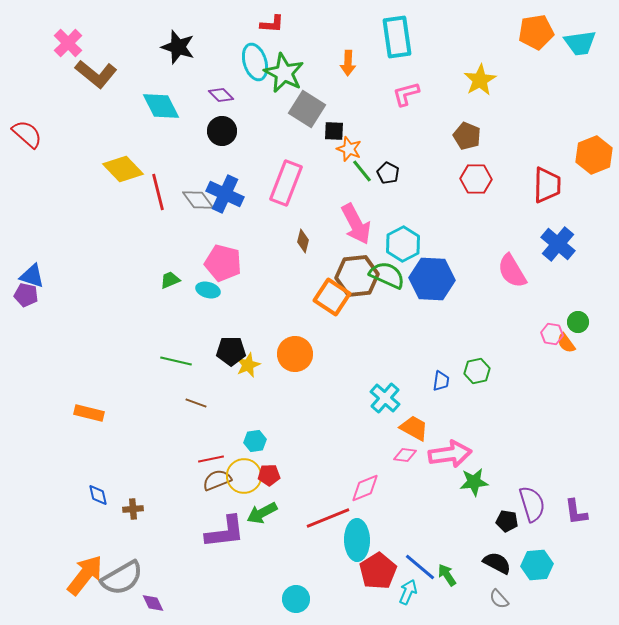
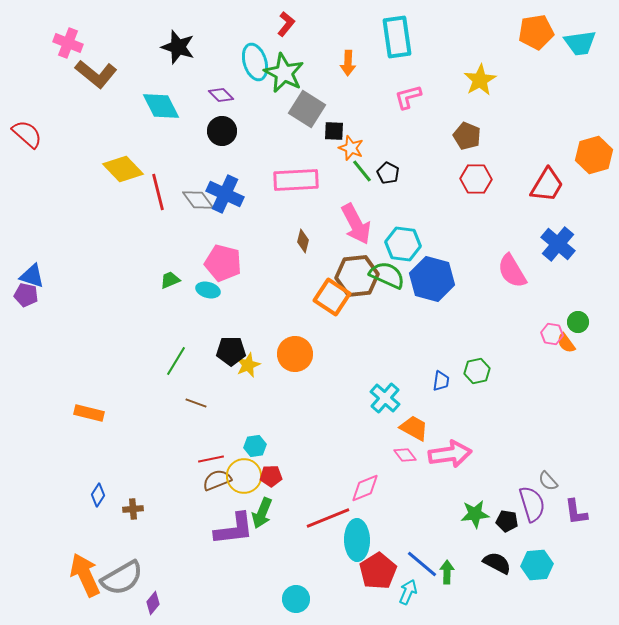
red L-shape at (272, 24): moved 14 px right; rotated 55 degrees counterclockwise
pink cross at (68, 43): rotated 24 degrees counterclockwise
pink L-shape at (406, 94): moved 2 px right, 3 px down
orange star at (349, 149): moved 2 px right, 1 px up
orange hexagon at (594, 155): rotated 6 degrees clockwise
pink rectangle at (286, 183): moved 10 px right, 3 px up; rotated 66 degrees clockwise
red trapezoid at (547, 185): rotated 30 degrees clockwise
cyan hexagon at (403, 244): rotated 24 degrees counterclockwise
blue hexagon at (432, 279): rotated 12 degrees clockwise
green line at (176, 361): rotated 72 degrees counterclockwise
cyan hexagon at (255, 441): moved 5 px down
pink diamond at (405, 455): rotated 45 degrees clockwise
red pentagon at (269, 475): moved 2 px right, 1 px down
green star at (474, 482): moved 1 px right, 32 px down
blue diamond at (98, 495): rotated 45 degrees clockwise
green arrow at (262, 513): rotated 40 degrees counterclockwise
purple L-shape at (225, 532): moved 9 px right, 3 px up
blue line at (420, 567): moved 2 px right, 3 px up
orange arrow at (85, 575): rotated 63 degrees counterclockwise
green arrow at (447, 575): moved 3 px up; rotated 35 degrees clockwise
gray semicircle at (499, 599): moved 49 px right, 118 px up
purple diamond at (153, 603): rotated 65 degrees clockwise
